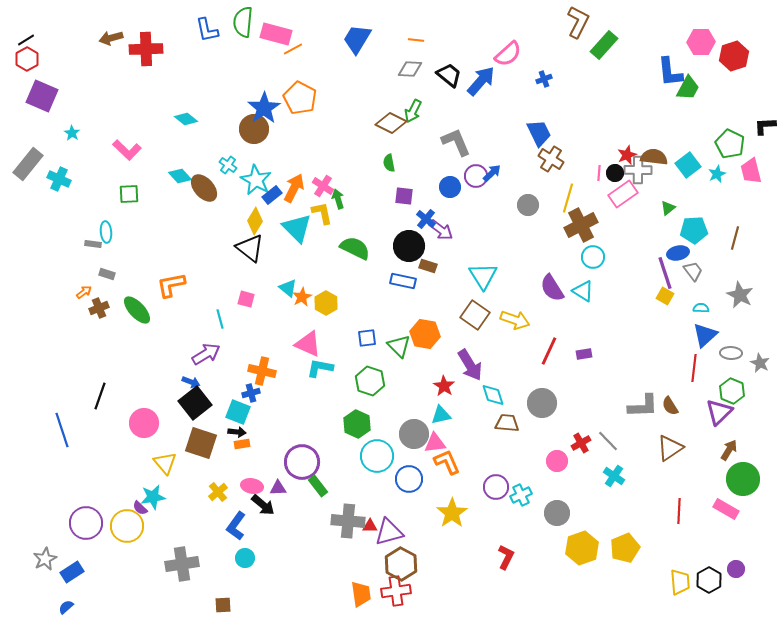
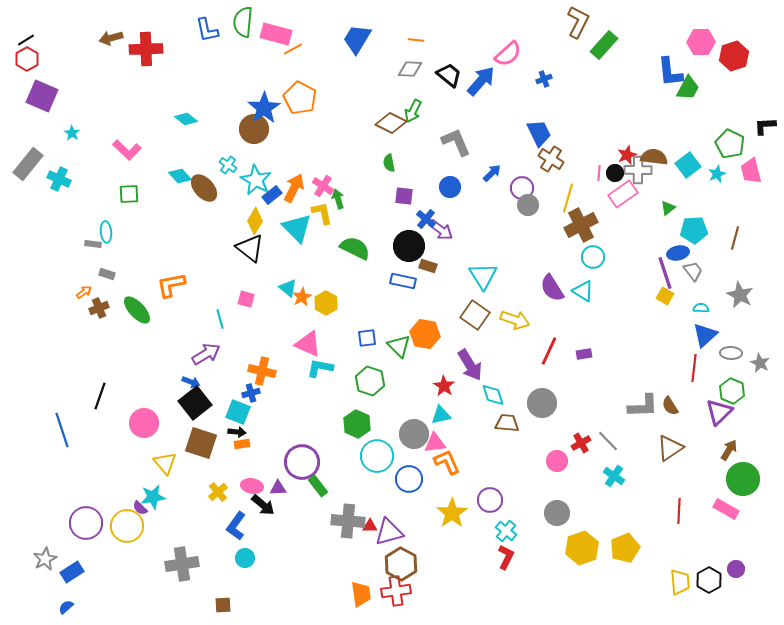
purple circle at (476, 176): moved 46 px right, 12 px down
purple circle at (496, 487): moved 6 px left, 13 px down
cyan cross at (521, 495): moved 15 px left, 36 px down; rotated 25 degrees counterclockwise
